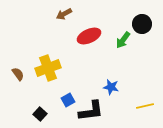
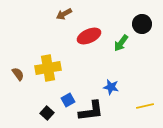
green arrow: moved 2 px left, 3 px down
yellow cross: rotated 10 degrees clockwise
black square: moved 7 px right, 1 px up
